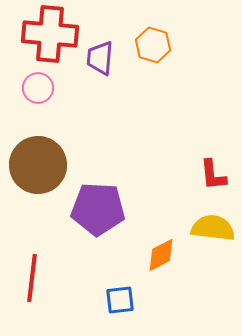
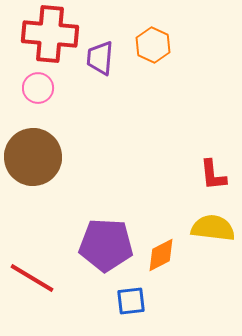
orange hexagon: rotated 8 degrees clockwise
brown circle: moved 5 px left, 8 px up
purple pentagon: moved 8 px right, 36 px down
red line: rotated 66 degrees counterclockwise
blue square: moved 11 px right, 1 px down
